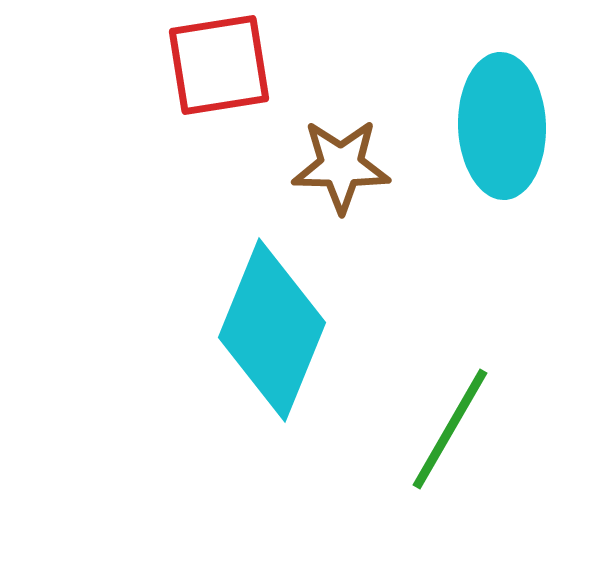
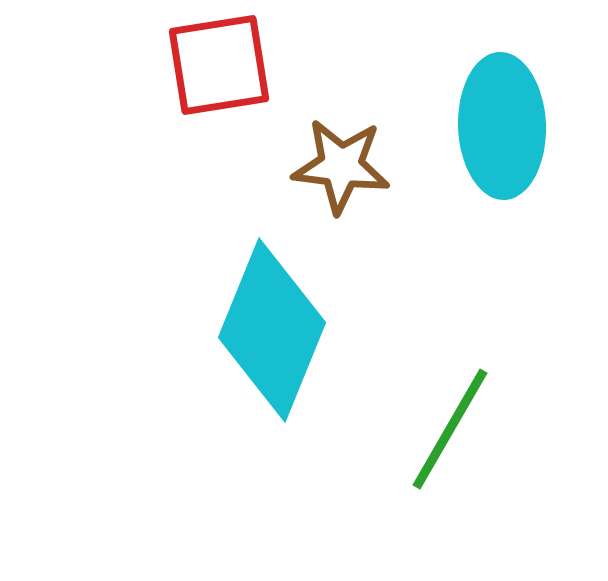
brown star: rotated 6 degrees clockwise
